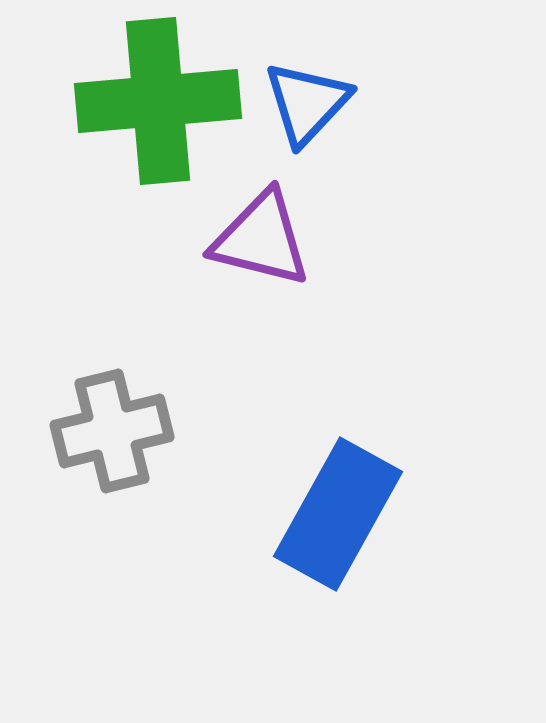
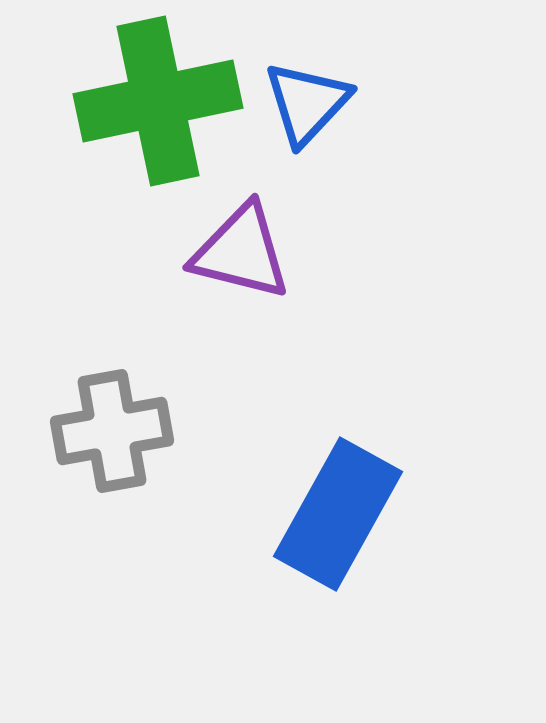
green cross: rotated 7 degrees counterclockwise
purple triangle: moved 20 px left, 13 px down
gray cross: rotated 4 degrees clockwise
